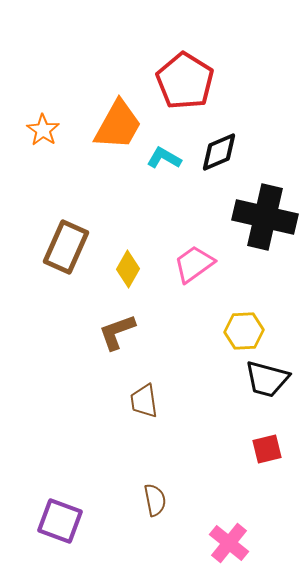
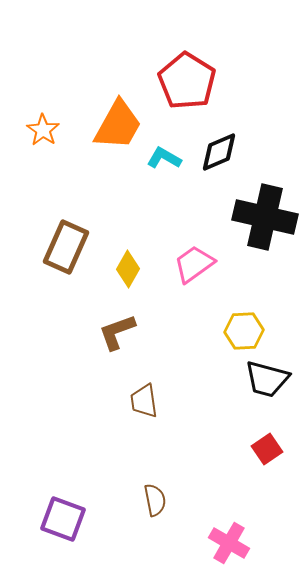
red pentagon: moved 2 px right
red square: rotated 20 degrees counterclockwise
purple square: moved 3 px right, 2 px up
pink cross: rotated 9 degrees counterclockwise
